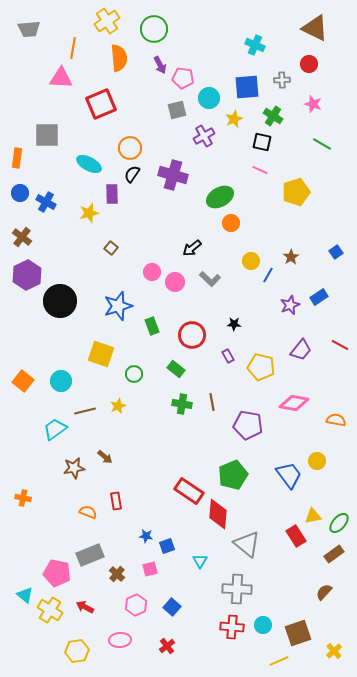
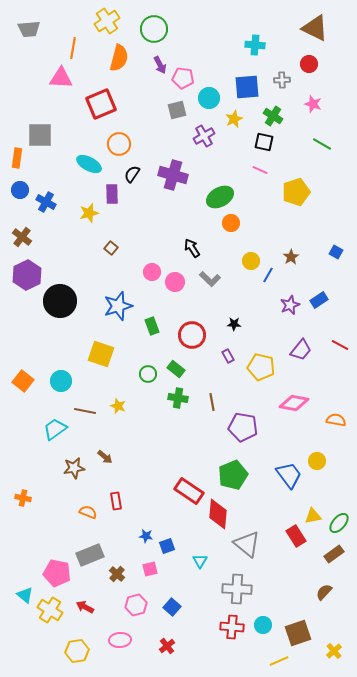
cyan cross at (255, 45): rotated 18 degrees counterclockwise
orange semicircle at (119, 58): rotated 20 degrees clockwise
gray square at (47, 135): moved 7 px left
black square at (262, 142): moved 2 px right
orange circle at (130, 148): moved 11 px left, 4 px up
blue circle at (20, 193): moved 3 px up
black arrow at (192, 248): rotated 96 degrees clockwise
blue square at (336, 252): rotated 24 degrees counterclockwise
blue rectangle at (319, 297): moved 3 px down
green circle at (134, 374): moved 14 px right
green cross at (182, 404): moved 4 px left, 6 px up
yellow star at (118, 406): rotated 28 degrees counterclockwise
brown line at (85, 411): rotated 25 degrees clockwise
purple pentagon at (248, 425): moved 5 px left, 2 px down
pink hexagon at (136, 605): rotated 10 degrees clockwise
